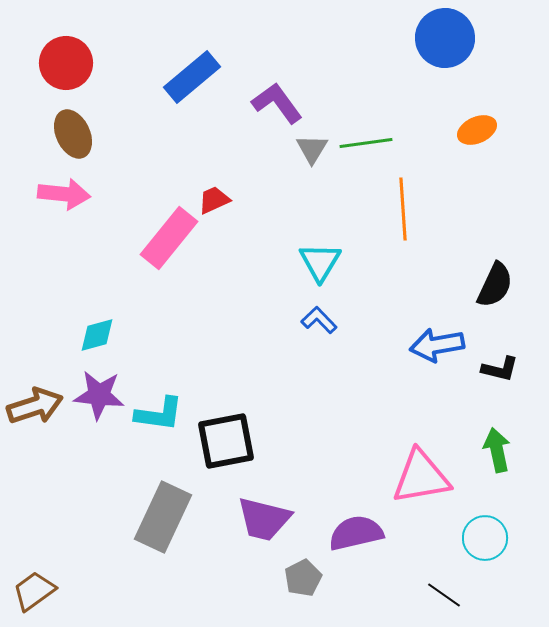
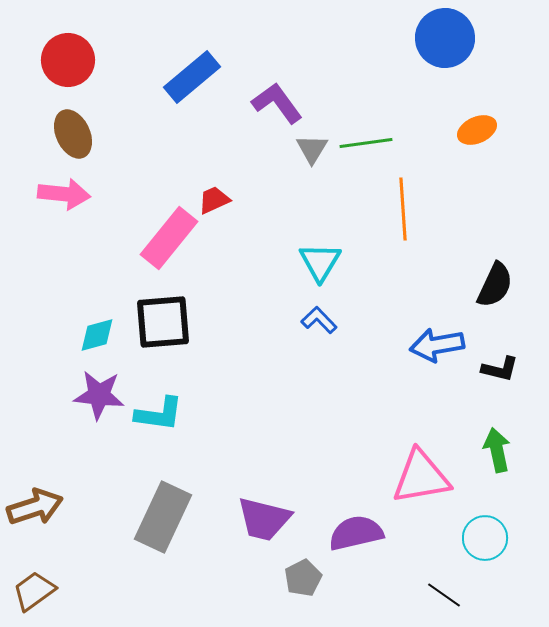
red circle: moved 2 px right, 3 px up
brown arrow: moved 101 px down
black square: moved 63 px left, 119 px up; rotated 6 degrees clockwise
